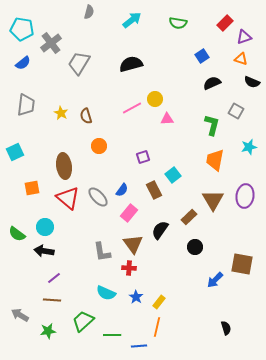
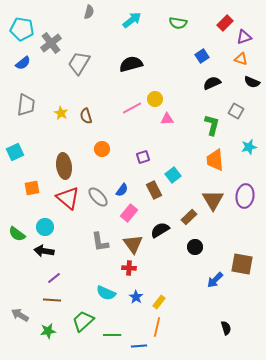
orange circle at (99, 146): moved 3 px right, 3 px down
orange trapezoid at (215, 160): rotated 15 degrees counterclockwise
black semicircle at (160, 230): rotated 24 degrees clockwise
gray L-shape at (102, 252): moved 2 px left, 10 px up
